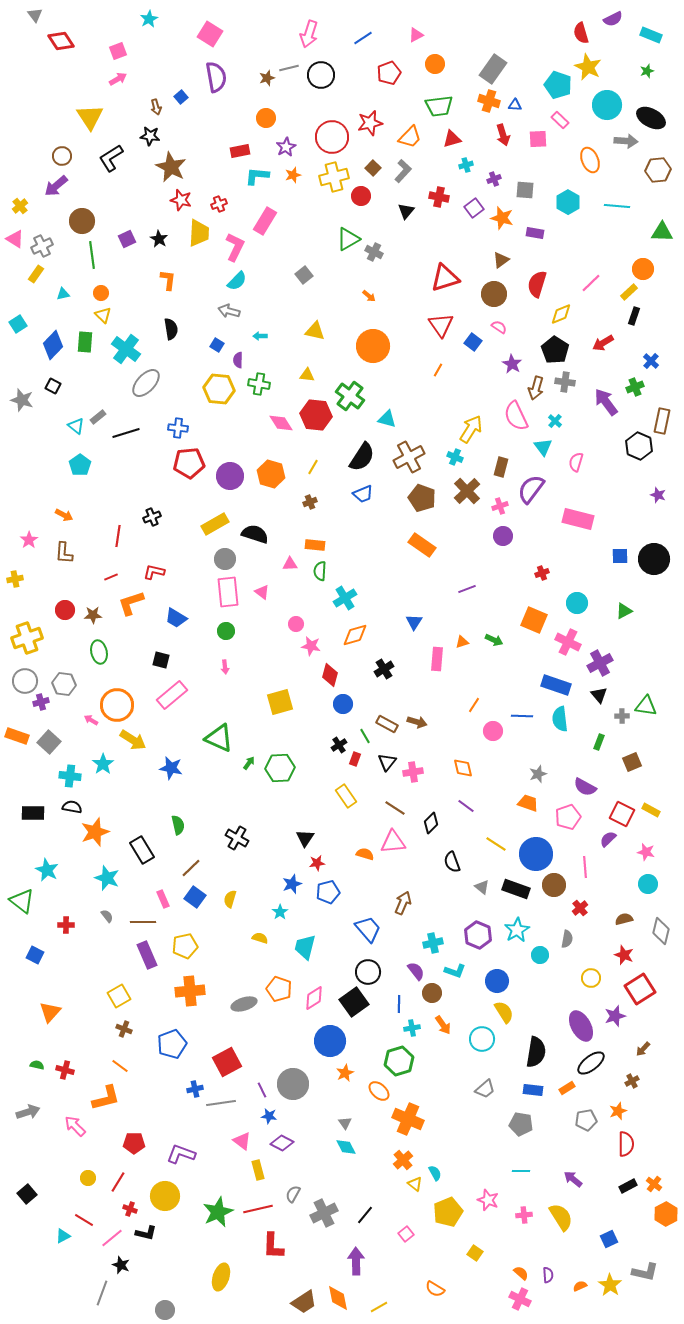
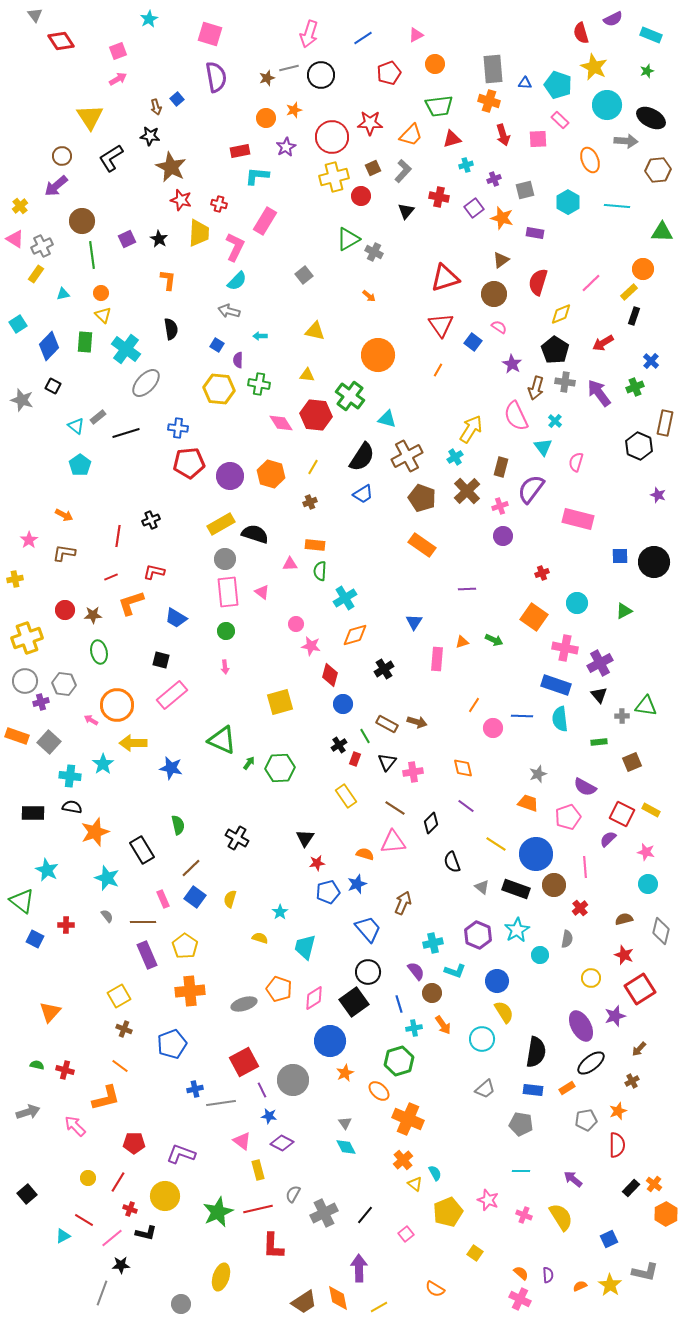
pink square at (210, 34): rotated 15 degrees counterclockwise
yellow star at (588, 67): moved 6 px right
gray rectangle at (493, 69): rotated 40 degrees counterclockwise
blue square at (181, 97): moved 4 px left, 2 px down
blue triangle at (515, 105): moved 10 px right, 22 px up
red star at (370, 123): rotated 15 degrees clockwise
orange trapezoid at (410, 137): moved 1 px right, 2 px up
brown square at (373, 168): rotated 21 degrees clockwise
orange star at (293, 175): moved 1 px right, 65 px up
gray square at (525, 190): rotated 18 degrees counterclockwise
red cross at (219, 204): rotated 35 degrees clockwise
red semicircle at (537, 284): moved 1 px right, 2 px up
blue diamond at (53, 345): moved 4 px left, 1 px down
orange circle at (373, 346): moved 5 px right, 9 px down
purple arrow at (606, 402): moved 7 px left, 9 px up
brown rectangle at (662, 421): moved 3 px right, 2 px down
brown cross at (409, 457): moved 2 px left, 1 px up
cyan cross at (455, 457): rotated 35 degrees clockwise
blue trapezoid at (363, 494): rotated 10 degrees counterclockwise
black cross at (152, 517): moved 1 px left, 3 px down
yellow rectangle at (215, 524): moved 6 px right
brown L-shape at (64, 553): rotated 95 degrees clockwise
black circle at (654, 559): moved 3 px down
purple line at (467, 589): rotated 18 degrees clockwise
orange square at (534, 620): moved 3 px up; rotated 12 degrees clockwise
pink cross at (568, 642): moved 3 px left, 6 px down; rotated 15 degrees counterclockwise
pink circle at (493, 731): moved 3 px up
green triangle at (219, 738): moved 3 px right, 2 px down
yellow arrow at (133, 740): moved 3 px down; rotated 148 degrees clockwise
green rectangle at (599, 742): rotated 63 degrees clockwise
blue star at (292, 884): moved 65 px right
yellow pentagon at (185, 946): rotated 25 degrees counterclockwise
blue square at (35, 955): moved 16 px up
blue line at (399, 1004): rotated 18 degrees counterclockwise
cyan cross at (412, 1028): moved 2 px right
brown arrow at (643, 1049): moved 4 px left
red square at (227, 1062): moved 17 px right
gray circle at (293, 1084): moved 4 px up
red semicircle at (626, 1144): moved 9 px left, 1 px down
black rectangle at (628, 1186): moved 3 px right, 2 px down; rotated 18 degrees counterclockwise
pink cross at (524, 1215): rotated 28 degrees clockwise
purple arrow at (356, 1261): moved 3 px right, 7 px down
black star at (121, 1265): rotated 24 degrees counterclockwise
gray circle at (165, 1310): moved 16 px right, 6 px up
